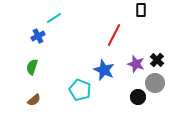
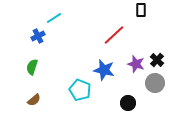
red line: rotated 20 degrees clockwise
blue star: rotated 10 degrees counterclockwise
black circle: moved 10 px left, 6 px down
